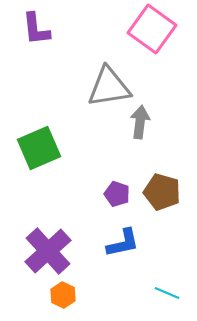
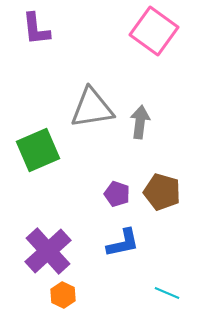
pink square: moved 2 px right, 2 px down
gray triangle: moved 17 px left, 21 px down
green square: moved 1 px left, 2 px down
